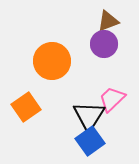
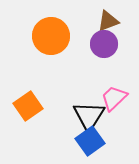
orange circle: moved 1 px left, 25 px up
pink trapezoid: moved 2 px right, 1 px up
orange square: moved 2 px right, 1 px up
